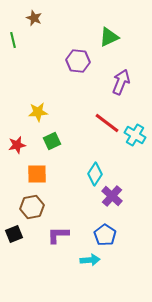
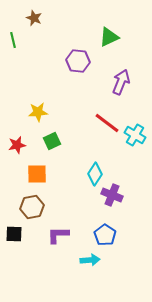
purple cross: moved 1 px up; rotated 20 degrees counterclockwise
black square: rotated 24 degrees clockwise
